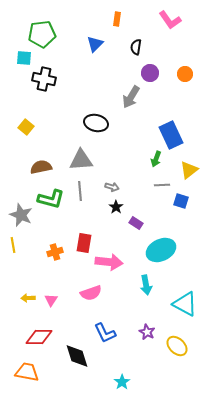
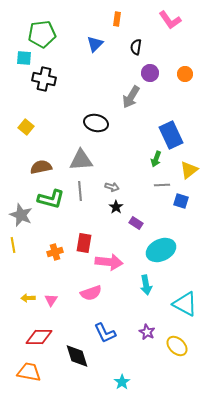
orange trapezoid at (27, 372): moved 2 px right
